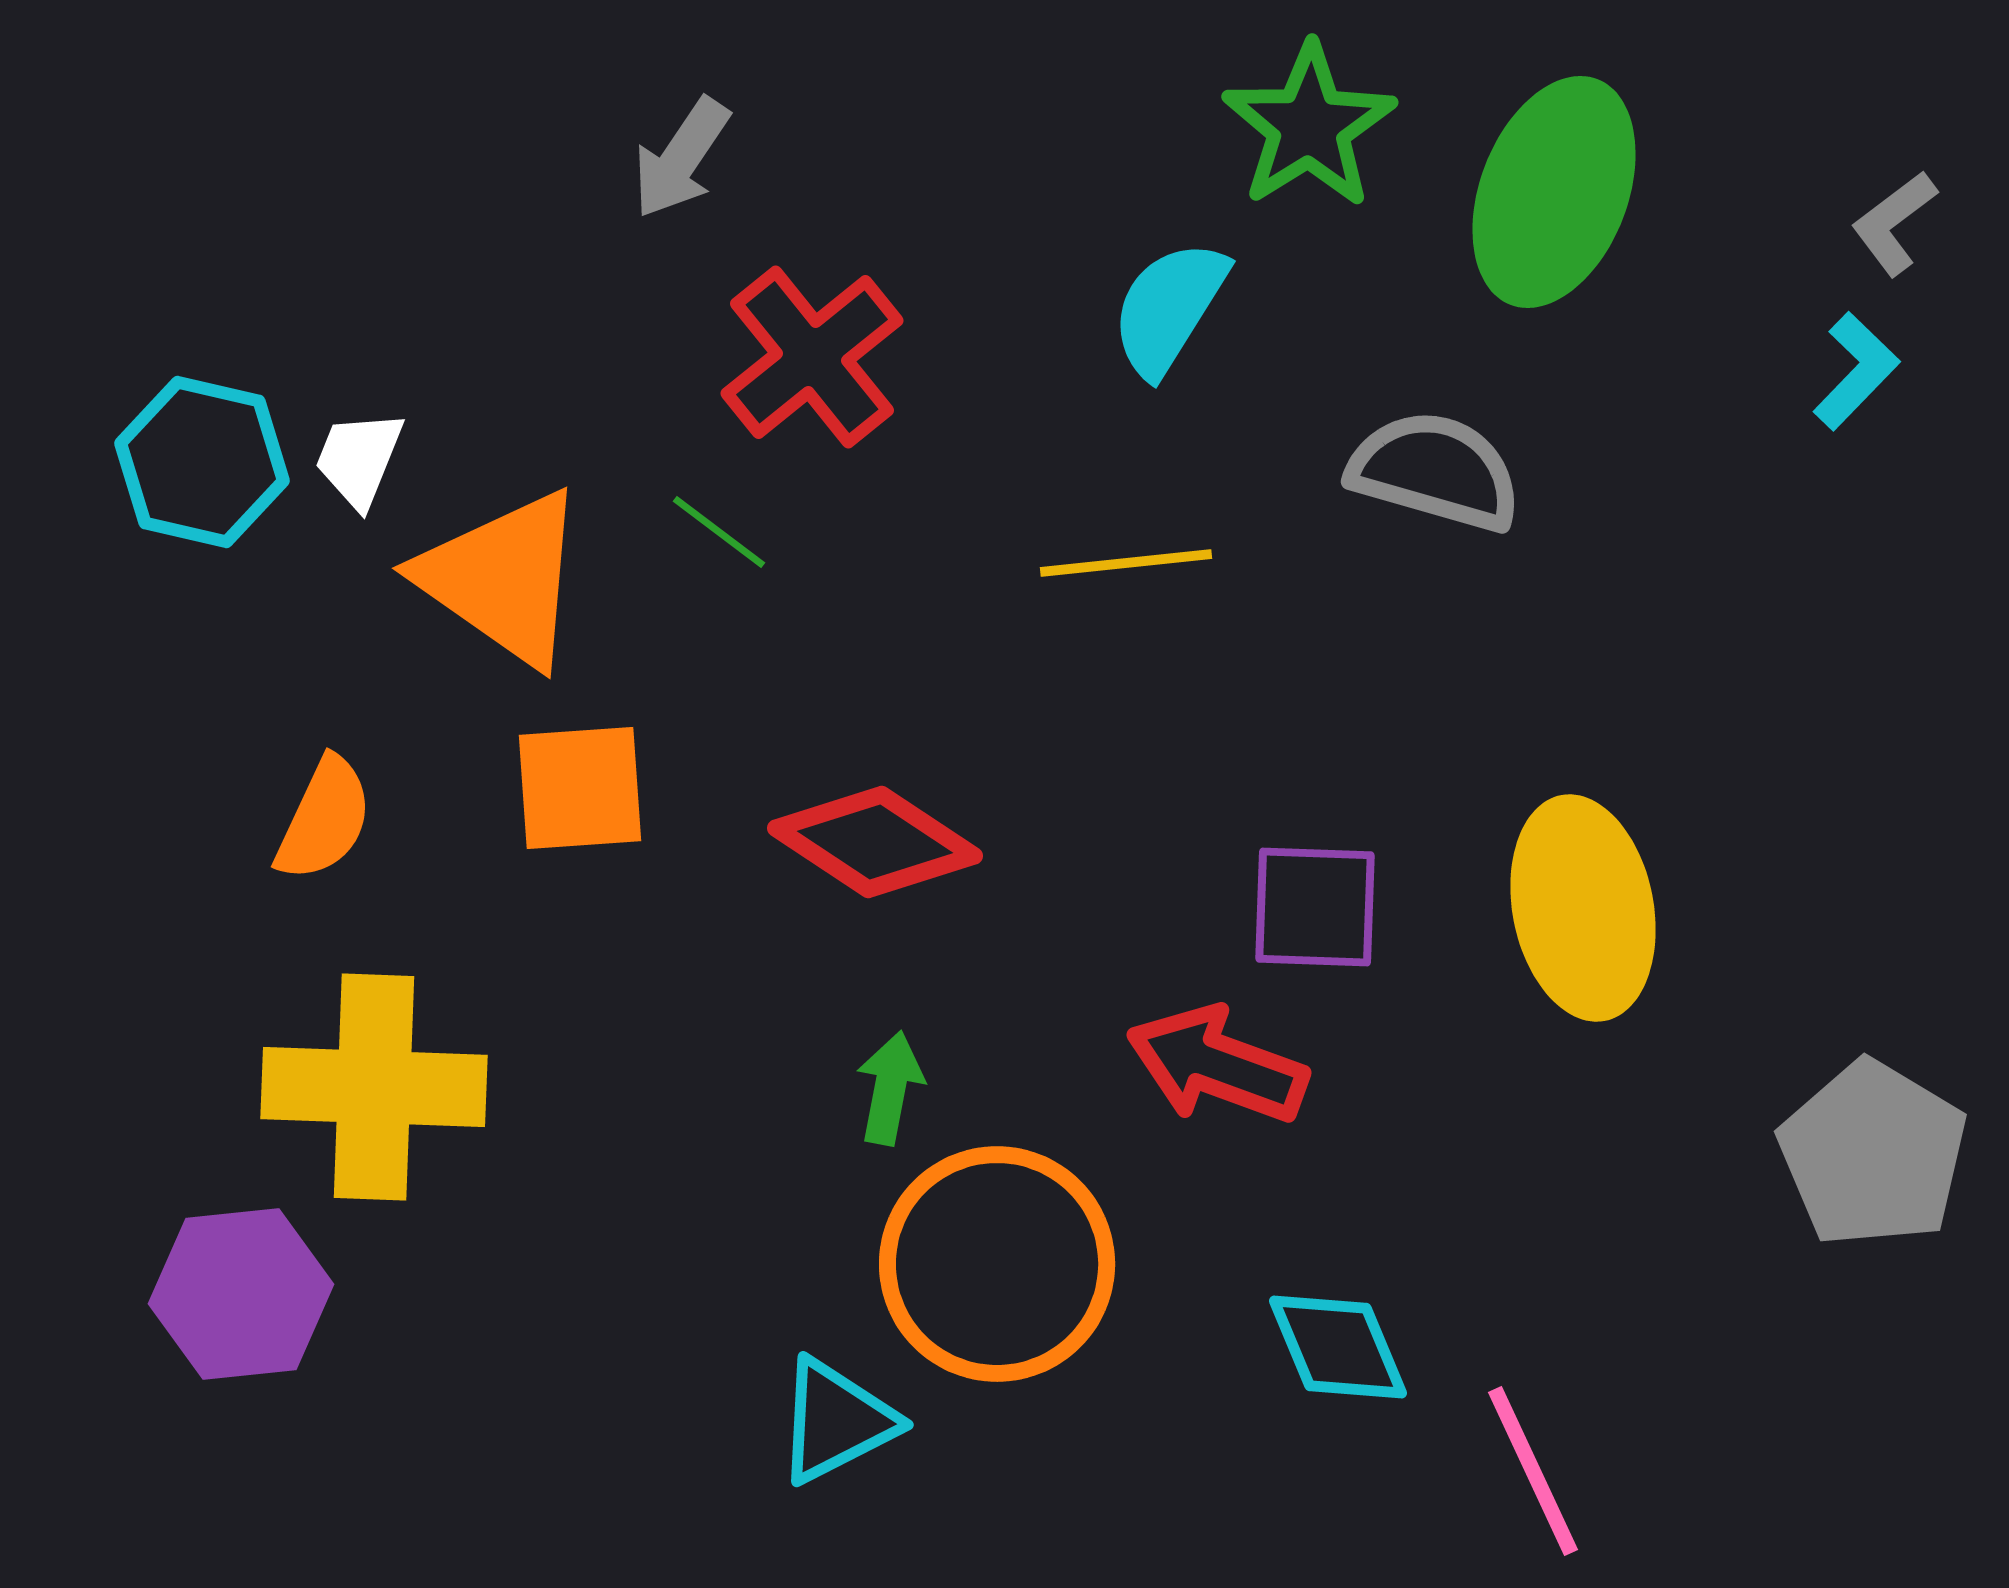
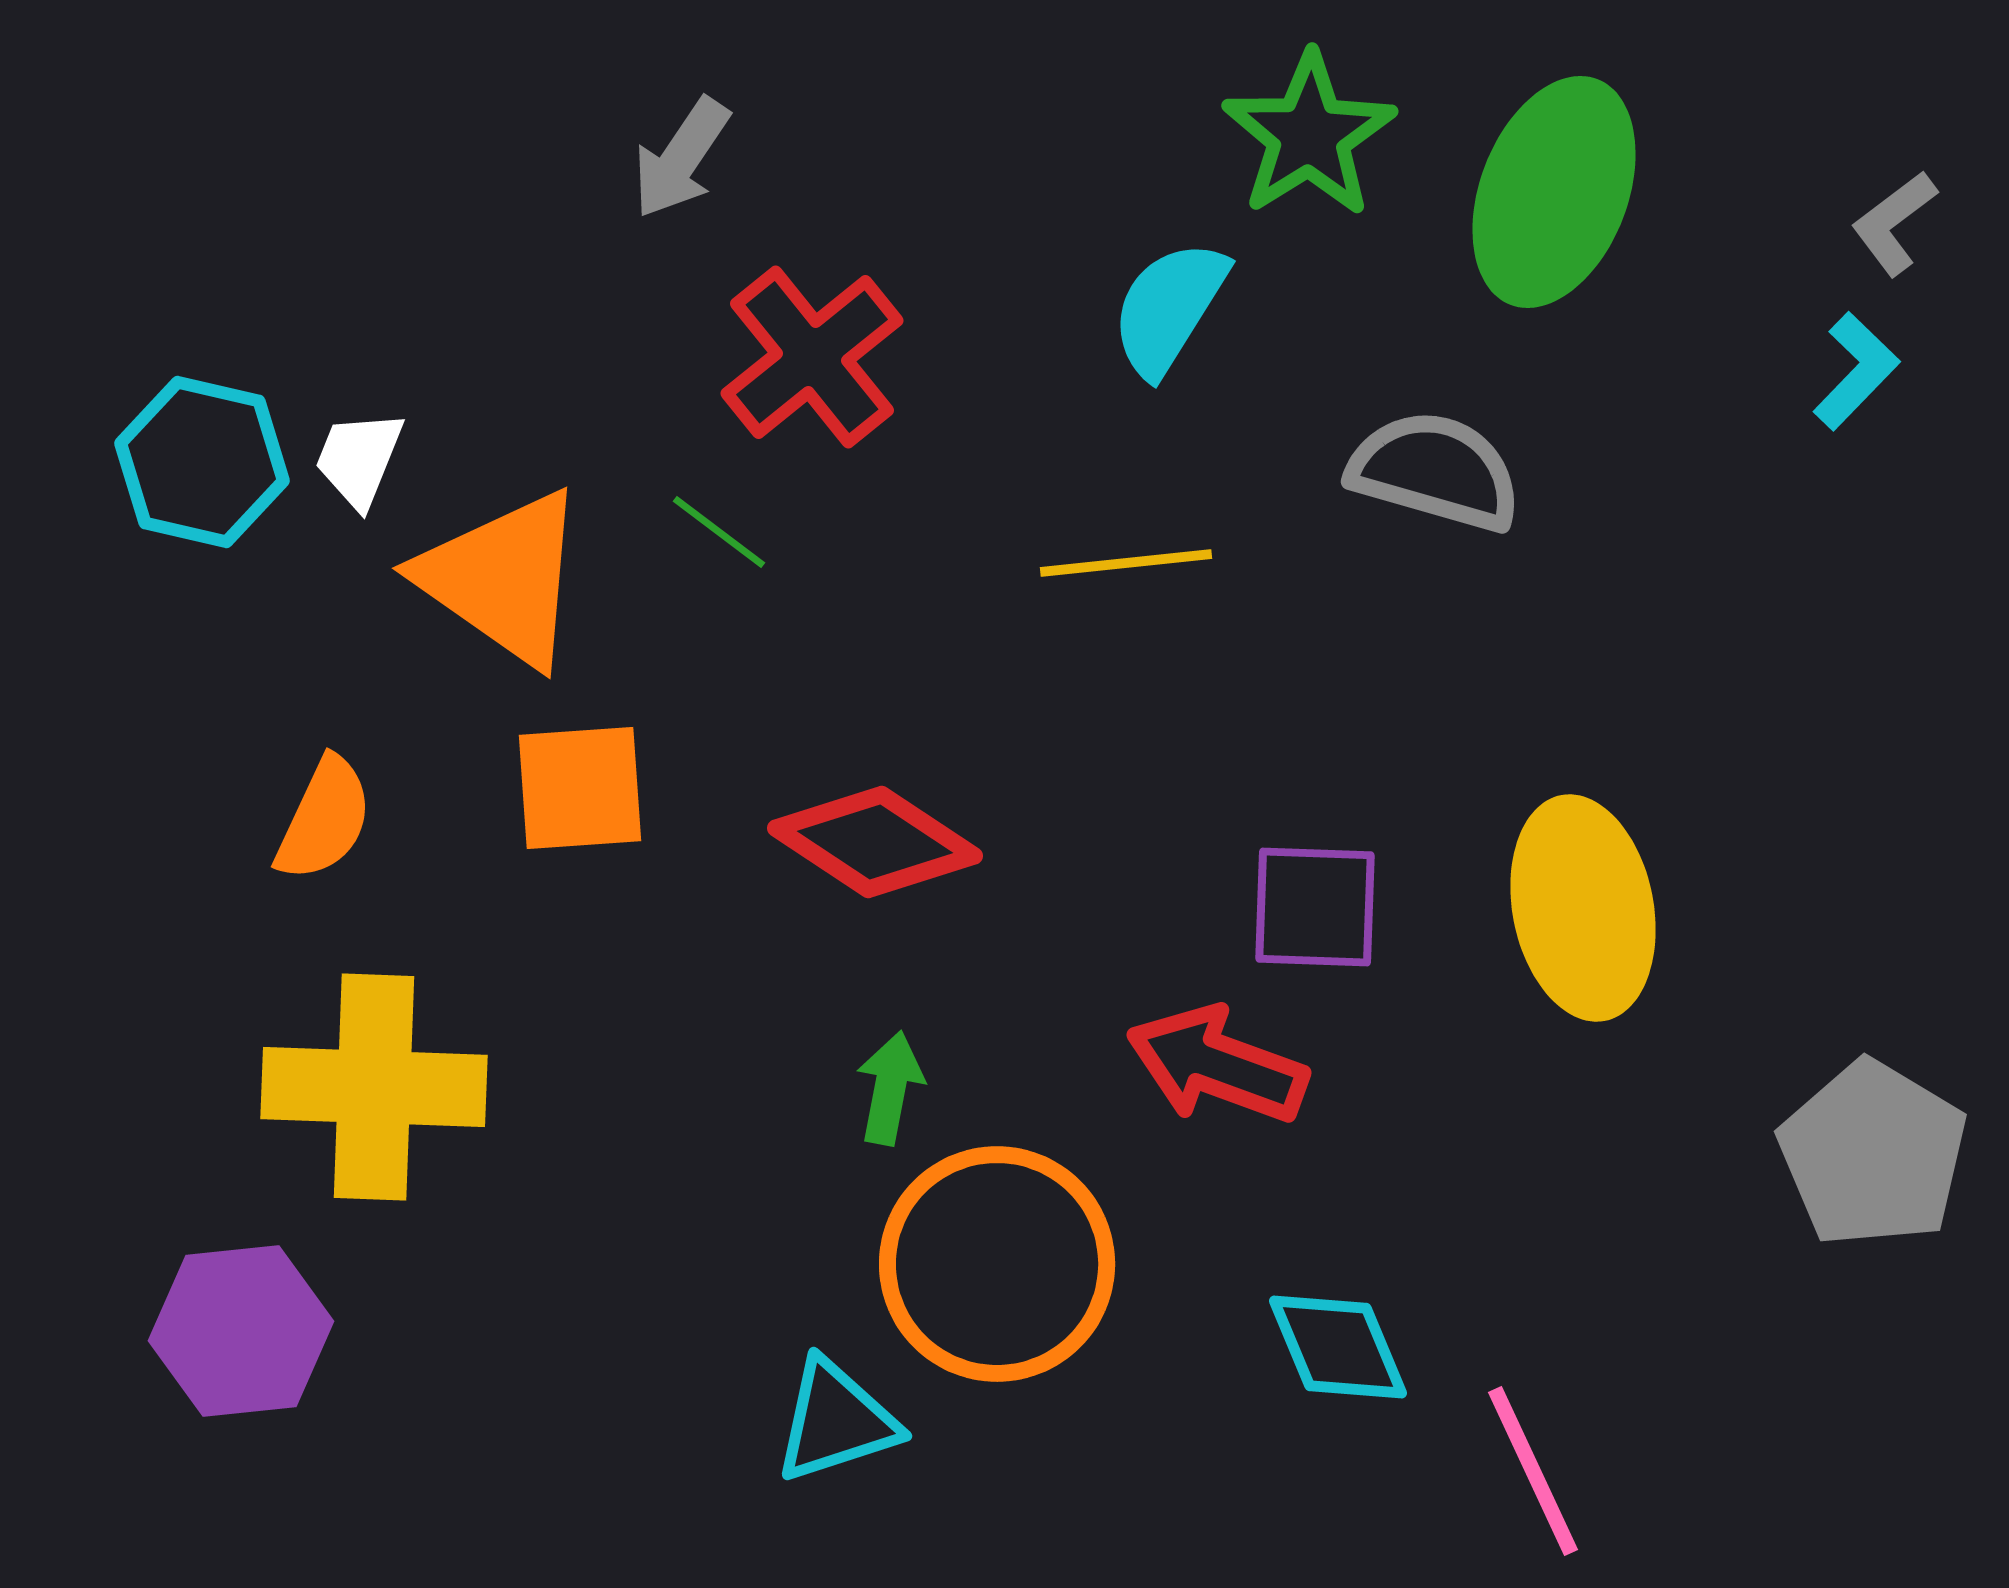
green star: moved 9 px down
purple hexagon: moved 37 px down
cyan triangle: rotated 9 degrees clockwise
